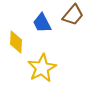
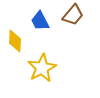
blue trapezoid: moved 2 px left, 2 px up
yellow diamond: moved 1 px left, 1 px up
